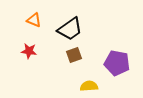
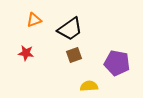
orange triangle: rotated 42 degrees counterclockwise
red star: moved 3 px left, 2 px down
